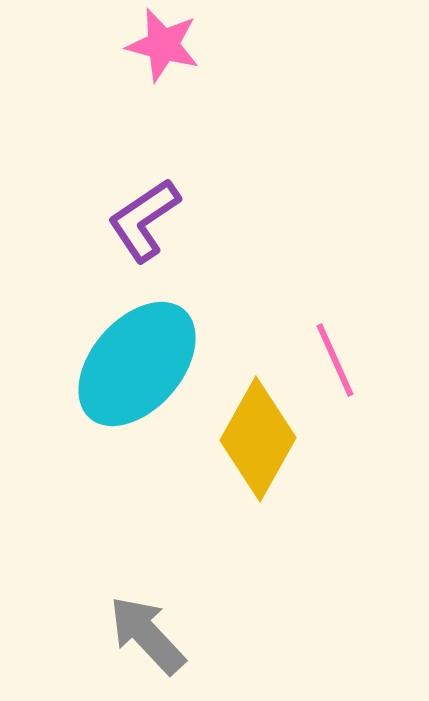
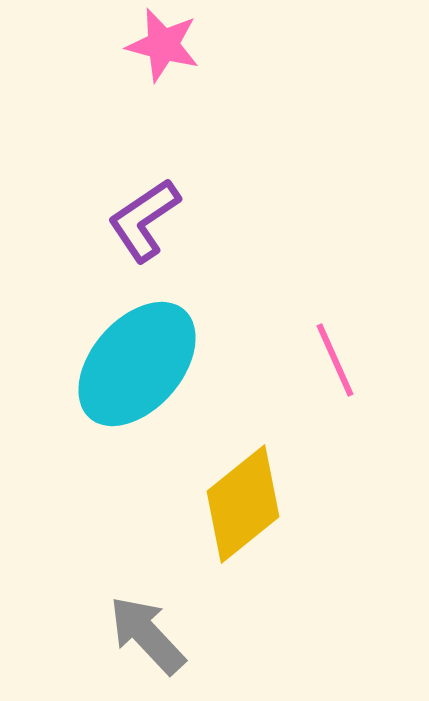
yellow diamond: moved 15 px left, 65 px down; rotated 22 degrees clockwise
